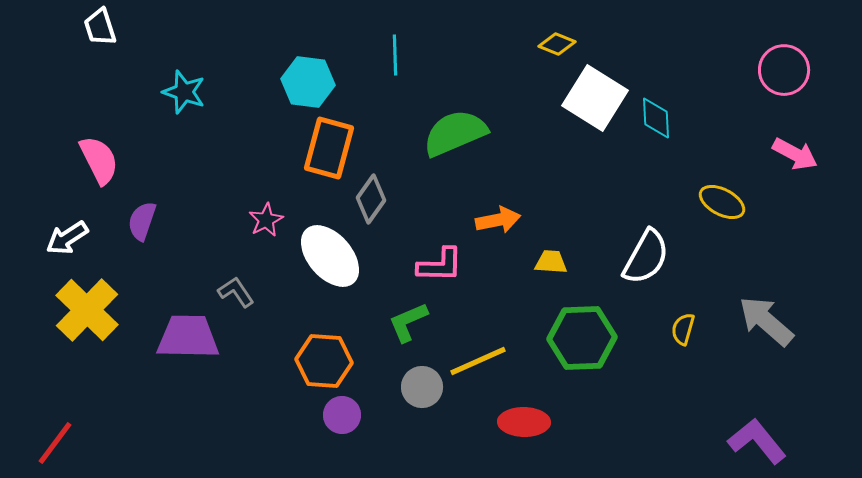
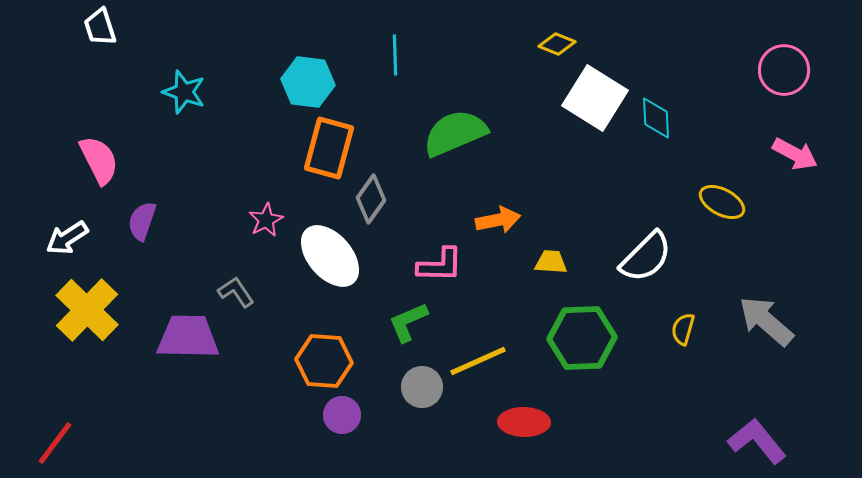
white semicircle: rotated 16 degrees clockwise
